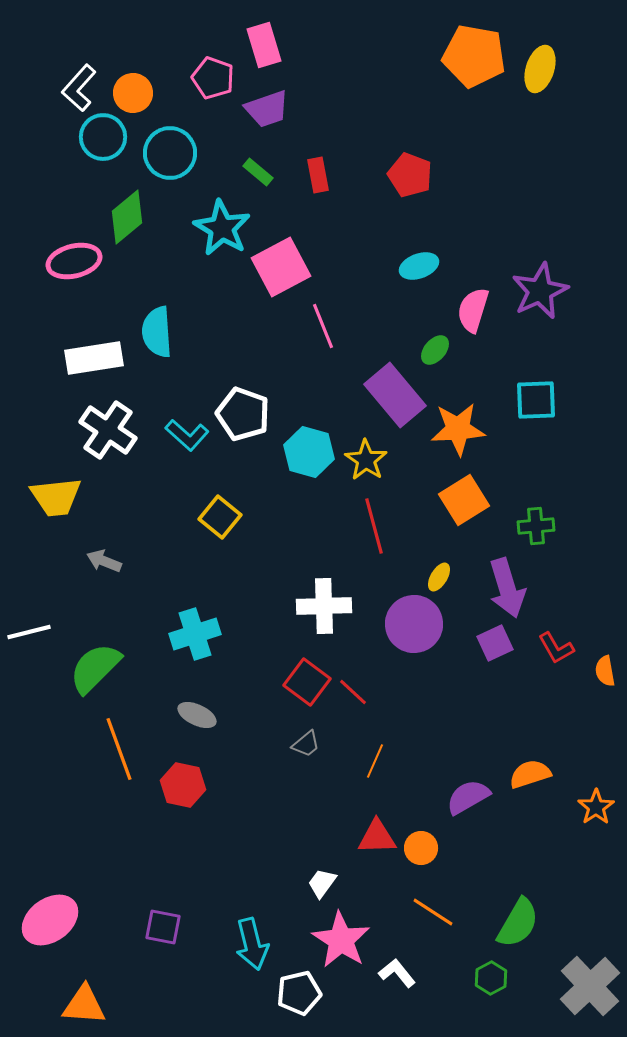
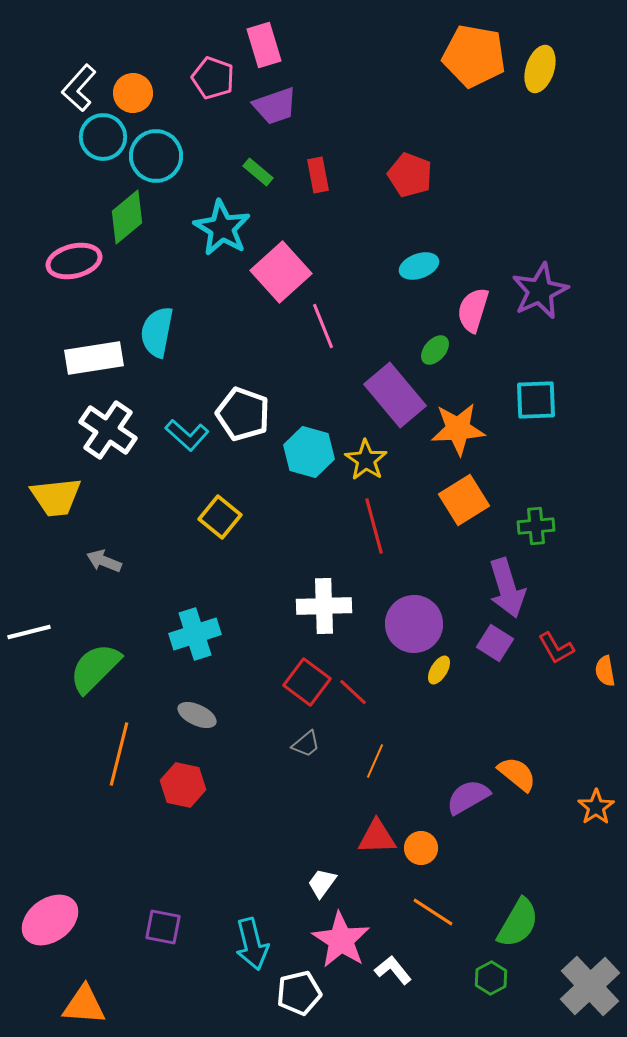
purple trapezoid at (267, 109): moved 8 px right, 3 px up
cyan circle at (170, 153): moved 14 px left, 3 px down
pink square at (281, 267): moved 5 px down; rotated 14 degrees counterclockwise
cyan semicircle at (157, 332): rotated 15 degrees clockwise
yellow ellipse at (439, 577): moved 93 px down
purple square at (495, 643): rotated 33 degrees counterclockwise
orange line at (119, 749): moved 5 px down; rotated 34 degrees clockwise
orange semicircle at (530, 774): moved 13 px left; rotated 57 degrees clockwise
white L-shape at (397, 973): moved 4 px left, 3 px up
